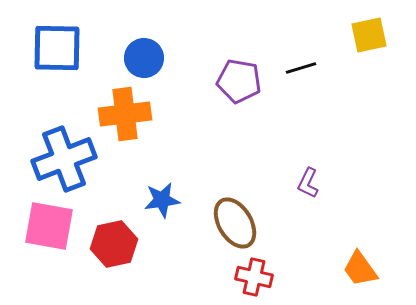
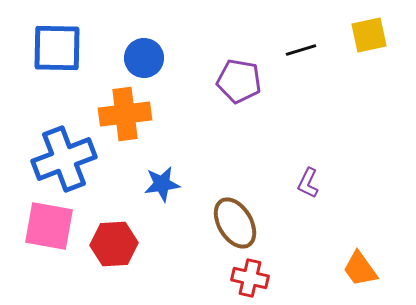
black line: moved 18 px up
blue star: moved 16 px up
red hexagon: rotated 9 degrees clockwise
red cross: moved 4 px left, 1 px down
